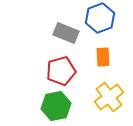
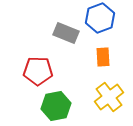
red pentagon: moved 23 px left; rotated 16 degrees clockwise
